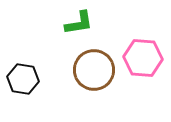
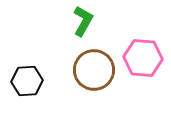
green L-shape: moved 4 px right, 2 px up; rotated 52 degrees counterclockwise
black hexagon: moved 4 px right, 2 px down; rotated 12 degrees counterclockwise
